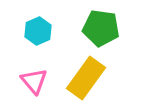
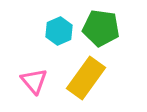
cyan hexagon: moved 21 px right
